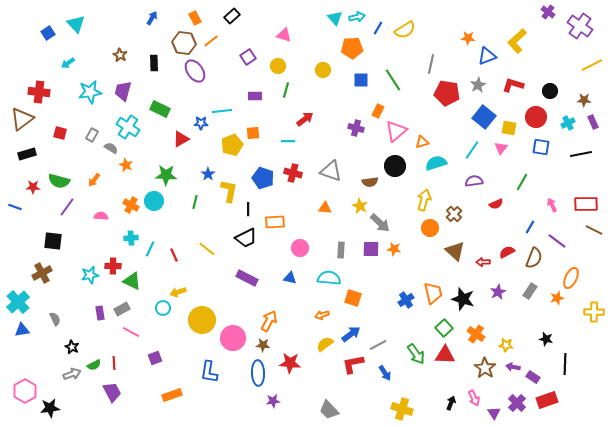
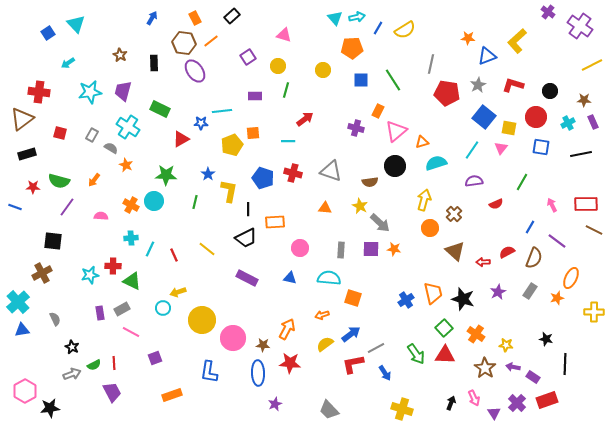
orange arrow at (269, 321): moved 18 px right, 8 px down
gray line at (378, 345): moved 2 px left, 3 px down
purple star at (273, 401): moved 2 px right, 3 px down; rotated 16 degrees counterclockwise
